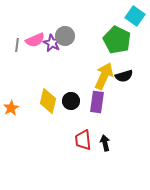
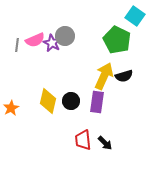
black arrow: rotated 147 degrees clockwise
